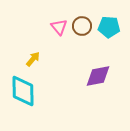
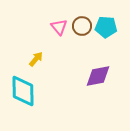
cyan pentagon: moved 3 px left
yellow arrow: moved 3 px right
